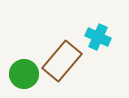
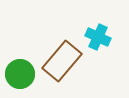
green circle: moved 4 px left
